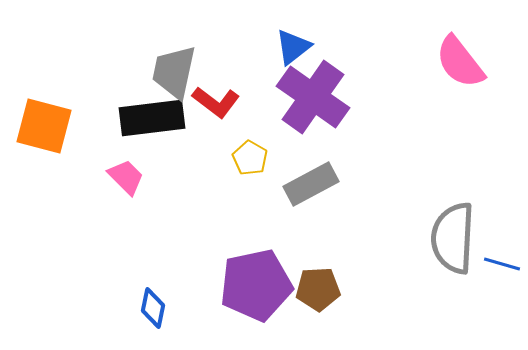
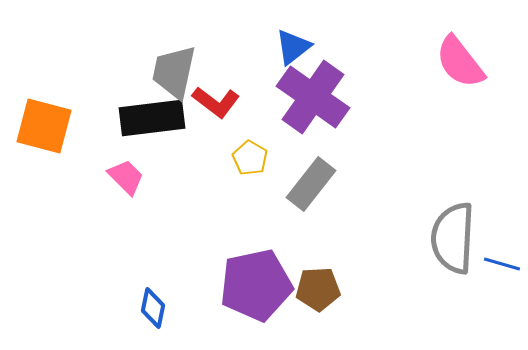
gray rectangle: rotated 24 degrees counterclockwise
